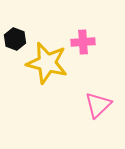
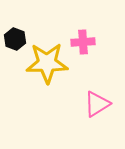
yellow star: rotated 15 degrees counterclockwise
pink triangle: moved 1 px left, 1 px up; rotated 12 degrees clockwise
